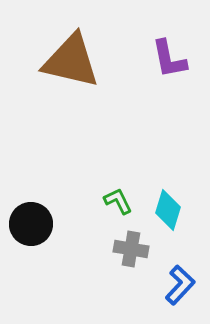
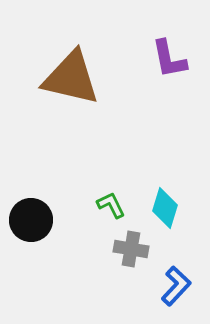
brown triangle: moved 17 px down
green L-shape: moved 7 px left, 4 px down
cyan diamond: moved 3 px left, 2 px up
black circle: moved 4 px up
blue L-shape: moved 4 px left, 1 px down
